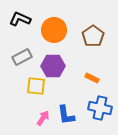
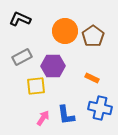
orange circle: moved 11 px right, 1 px down
yellow square: rotated 12 degrees counterclockwise
